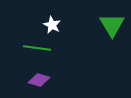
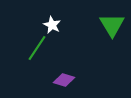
green line: rotated 64 degrees counterclockwise
purple diamond: moved 25 px right
